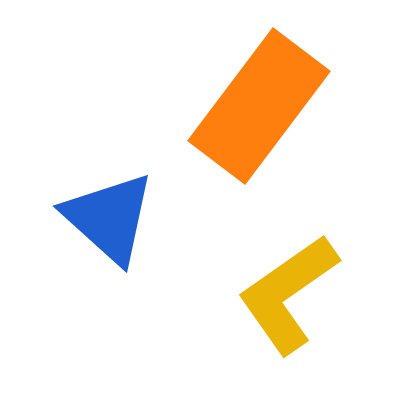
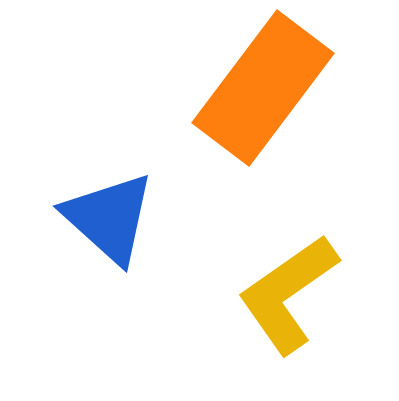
orange rectangle: moved 4 px right, 18 px up
